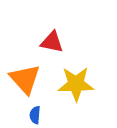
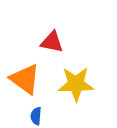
orange triangle: rotated 12 degrees counterclockwise
blue semicircle: moved 1 px right, 1 px down
